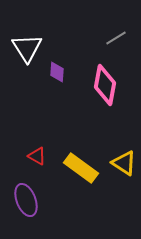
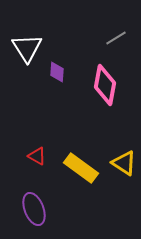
purple ellipse: moved 8 px right, 9 px down
